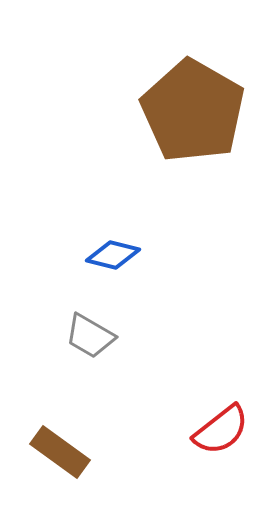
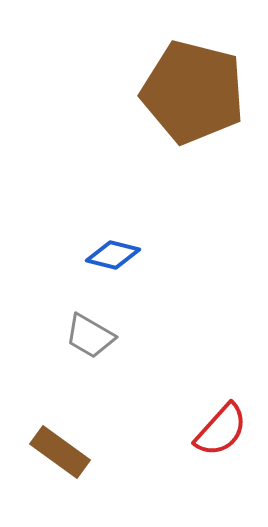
brown pentagon: moved 19 px up; rotated 16 degrees counterclockwise
red semicircle: rotated 10 degrees counterclockwise
